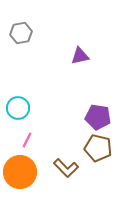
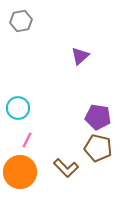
gray hexagon: moved 12 px up
purple triangle: rotated 30 degrees counterclockwise
